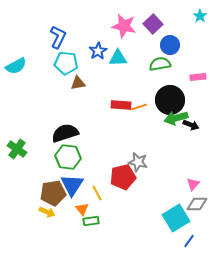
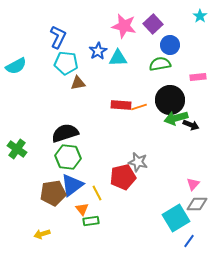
blue triangle: rotated 20 degrees clockwise
yellow arrow: moved 5 px left, 22 px down; rotated 140 degrees clockwise
